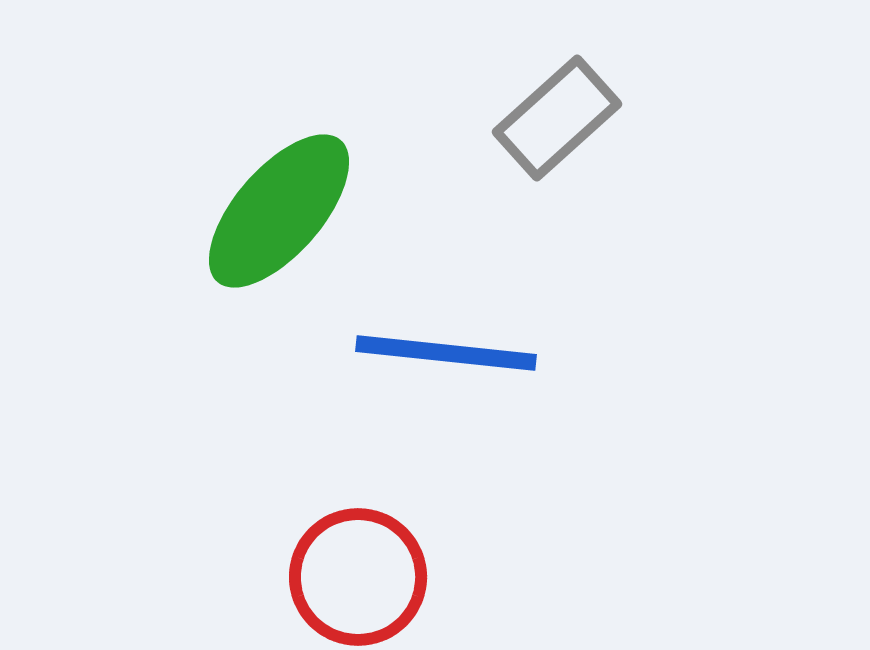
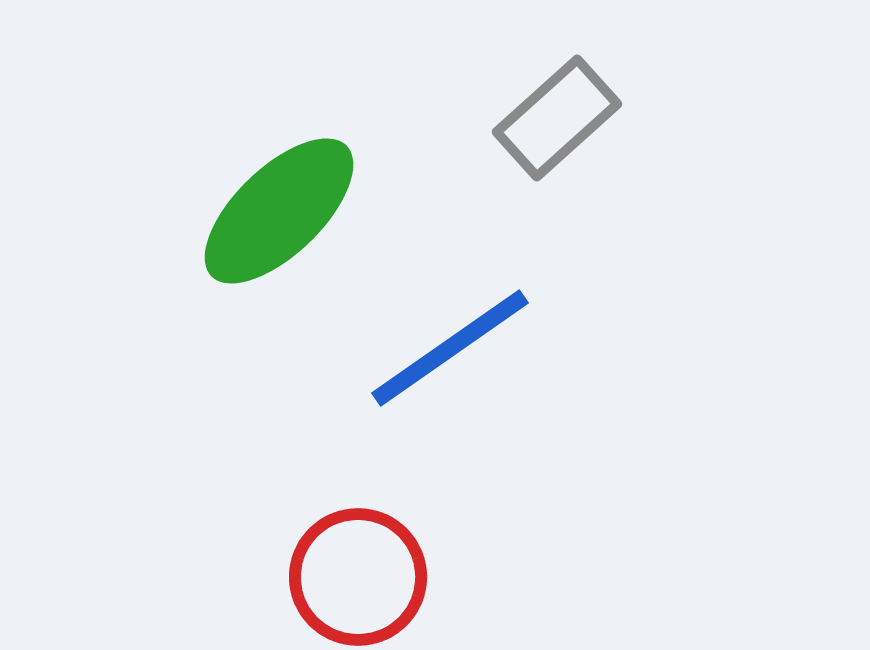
green ellipse: rotated 5 degrees clockwise
blue line: moved 4 px right, 5 px up; rotated 41 degrees counterclockwise
